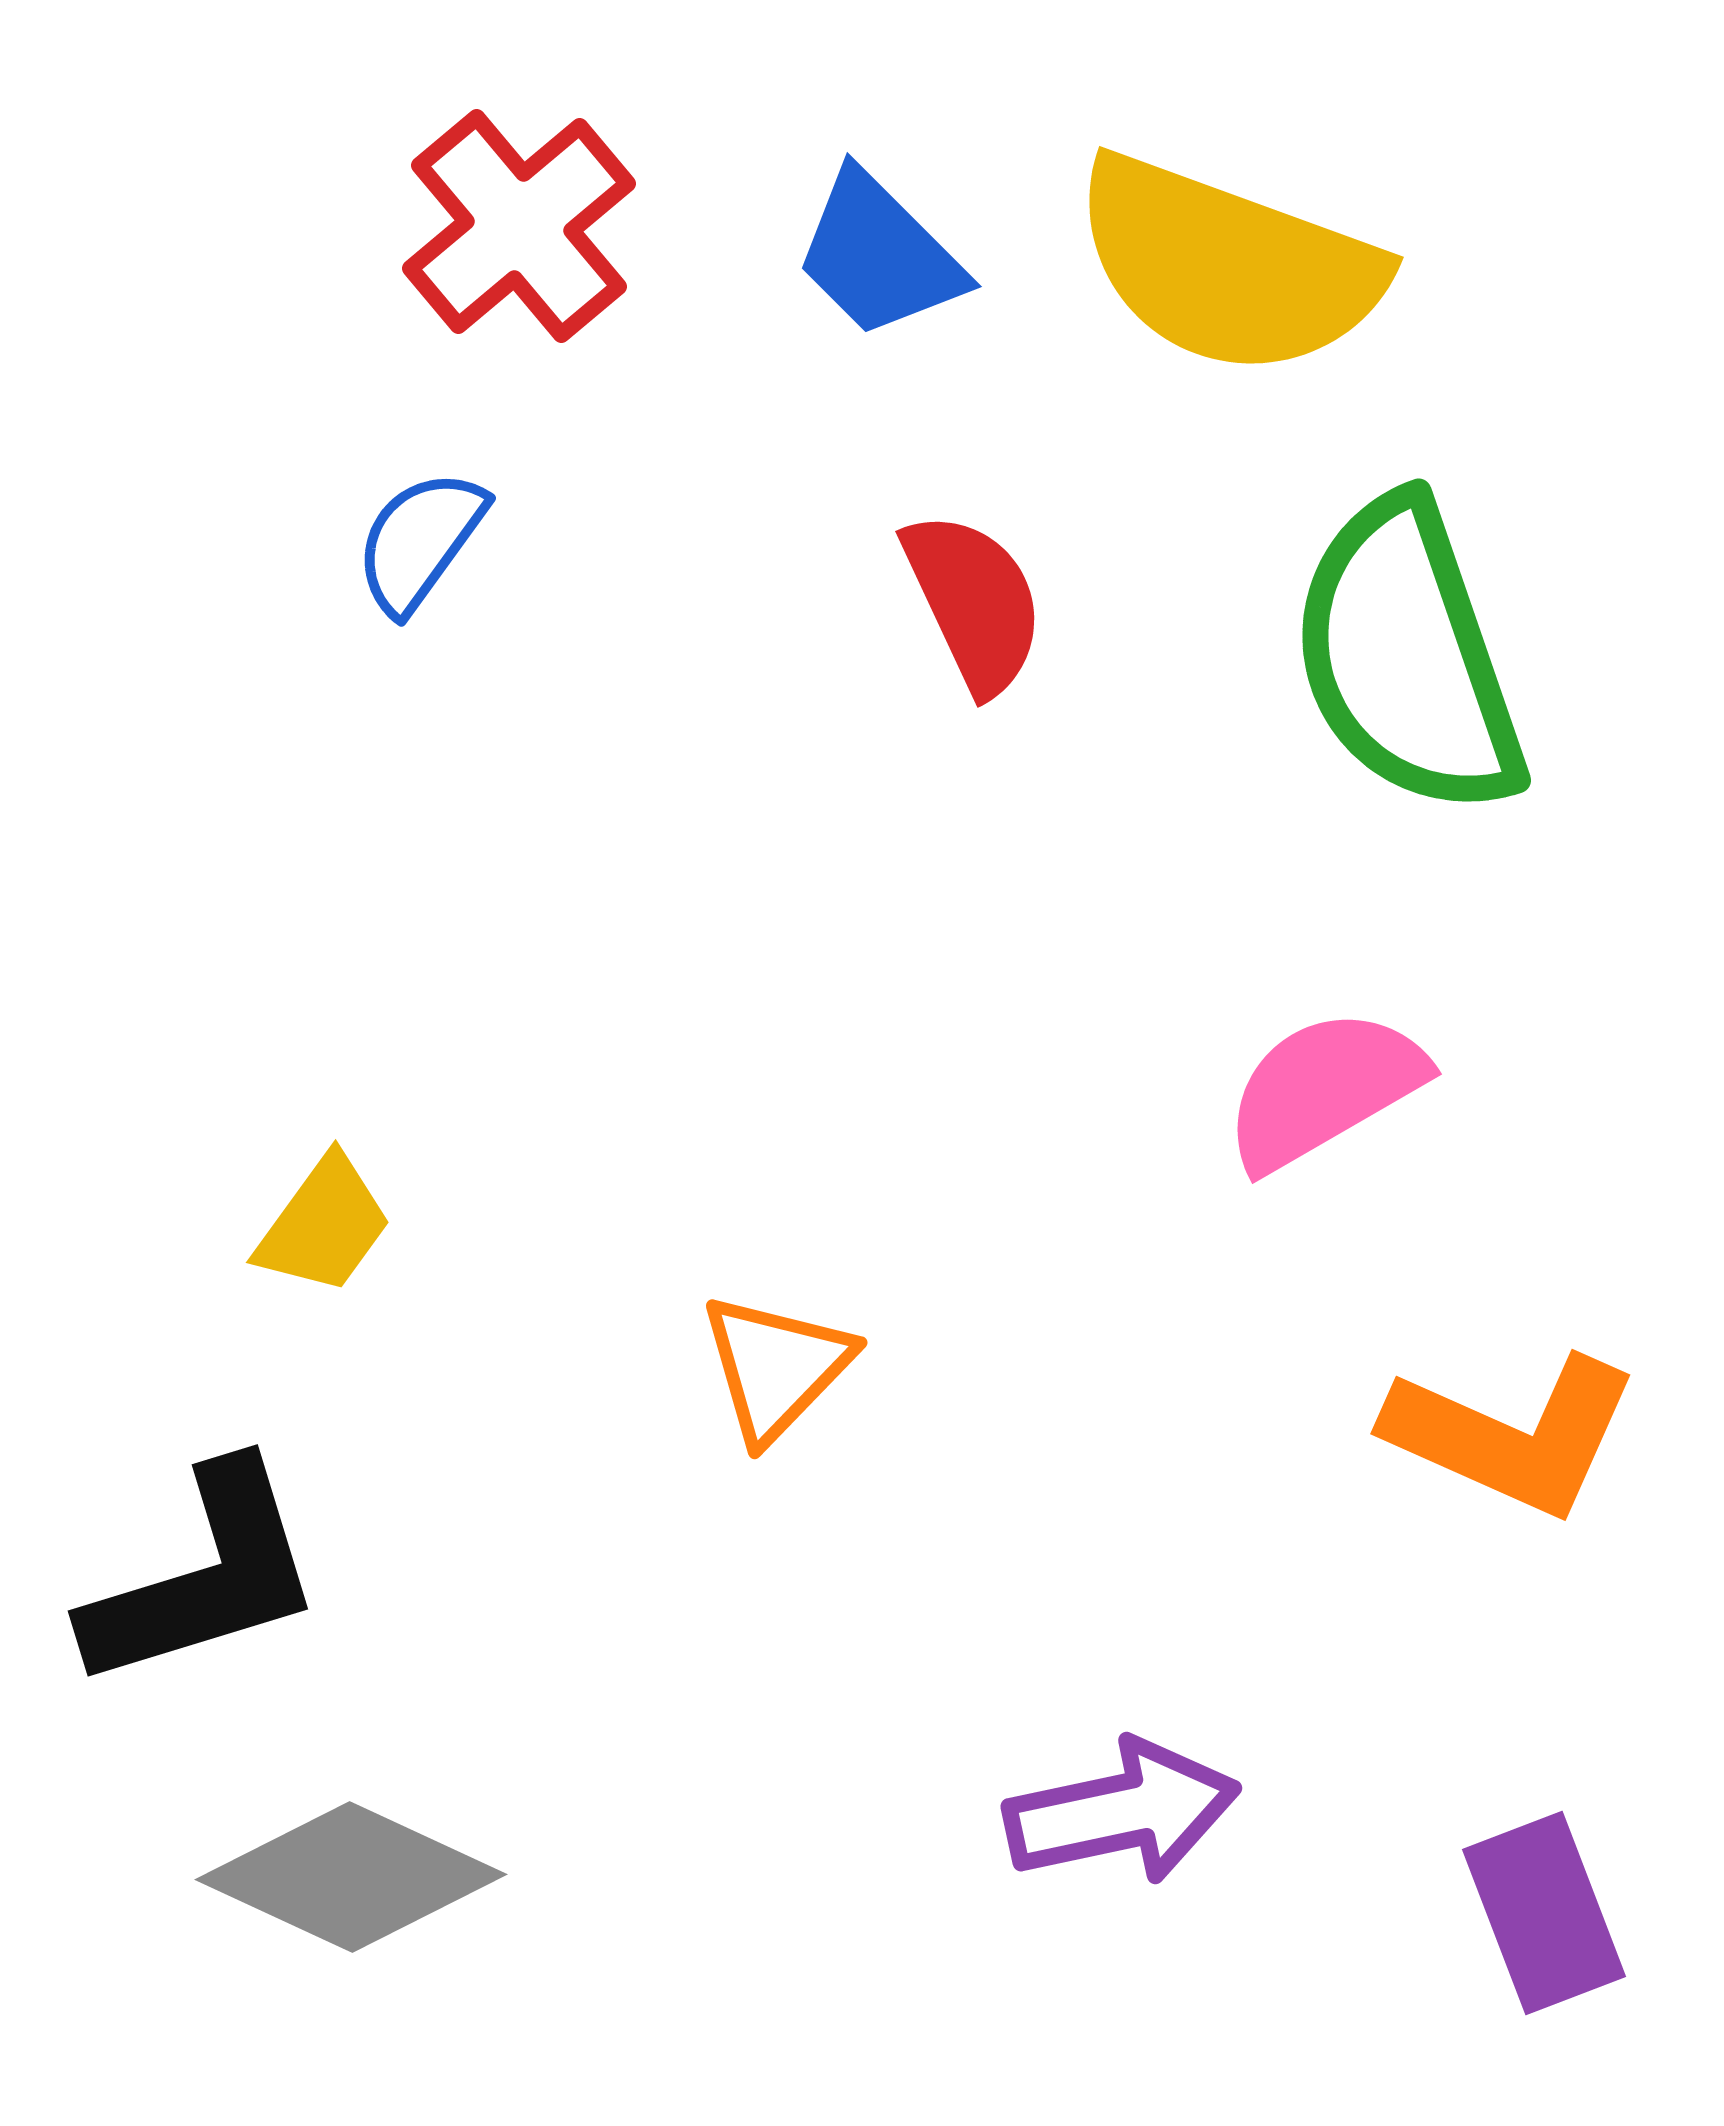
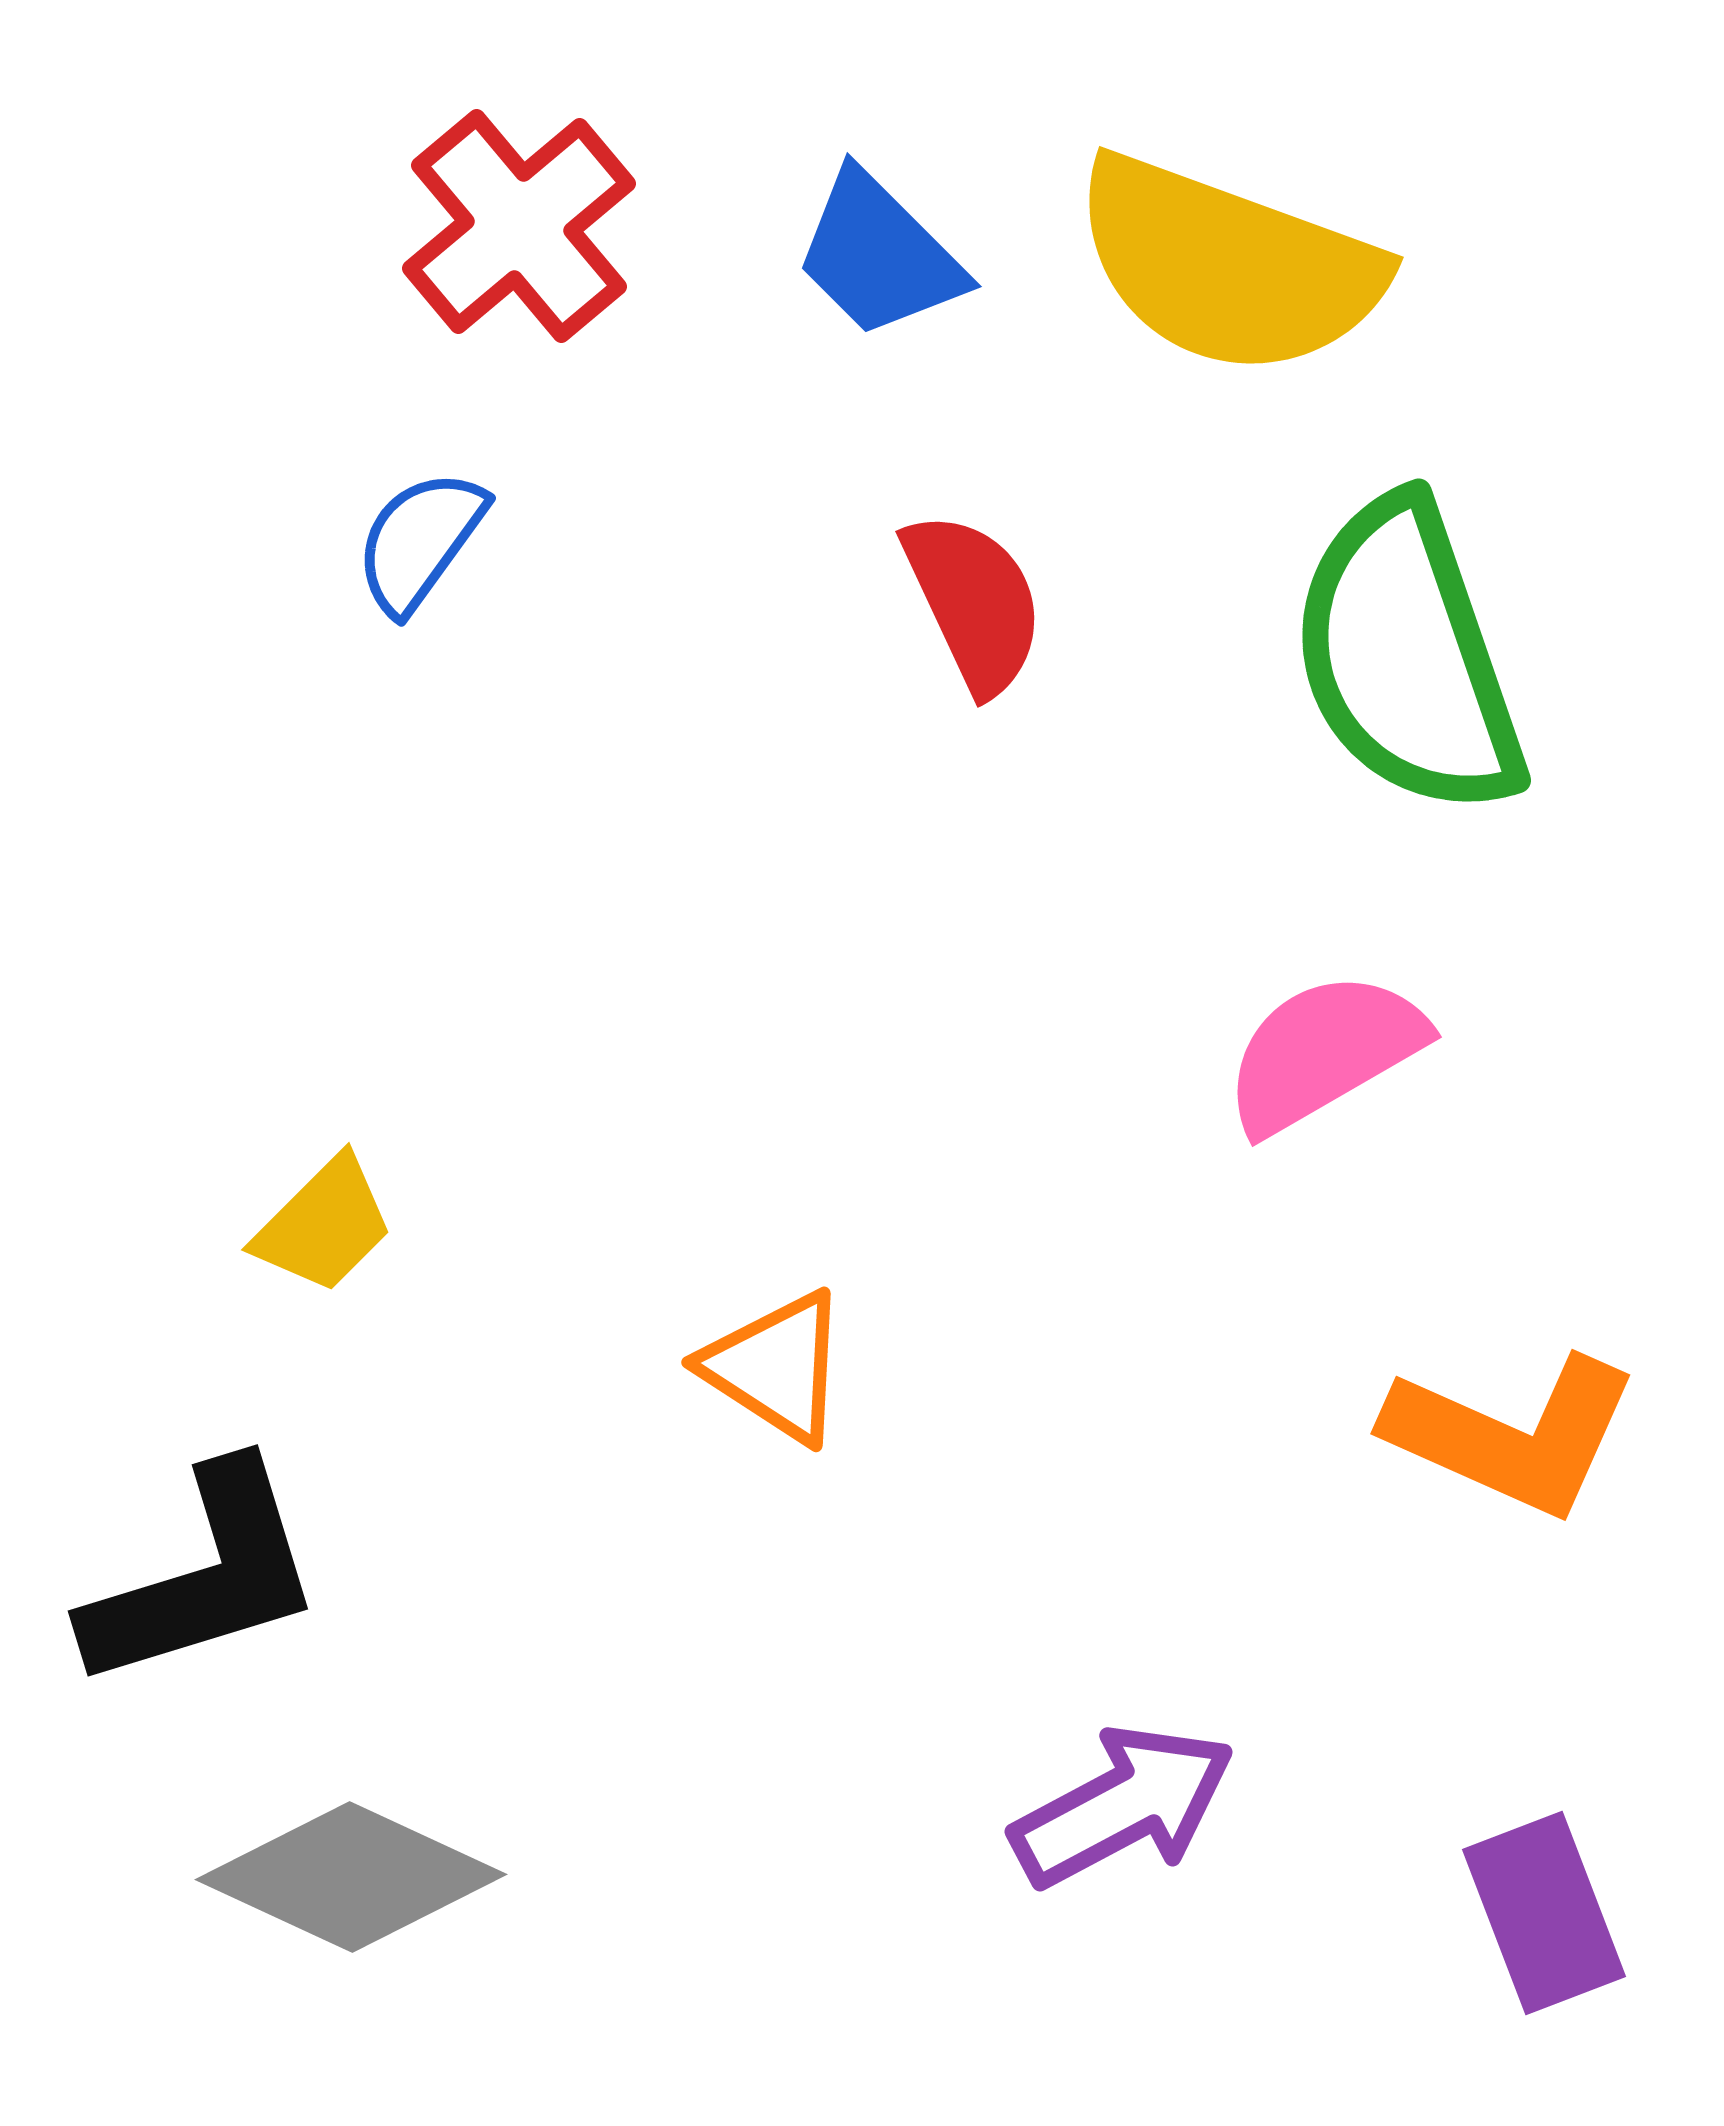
pink semicircle: moved 37 px up
yellow trapezoid: rotated 9 degrees clockwise
orange triangle: rotated 41 degrees counterclockwise
purple arrow: moved 1 px right, 6 px up; rotated 16 degrees counterclockwise
